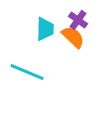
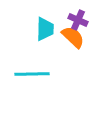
purple cross: rotated 12 degrees counterclockwise
cyan line: moved 5 px right, 2 px down; rotated 24 degrees counterclockwise
